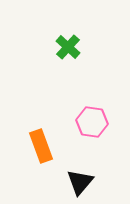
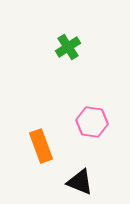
green cross: rotated 15 degrees clockwise
black triangle: rotated 48 degrees counterclockwise
